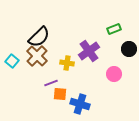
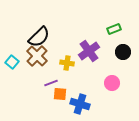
black circle: moved 6 px left, 3 px down
cyan square: moved 1 px down
pink circle: moved 2 px left, 9 px down
